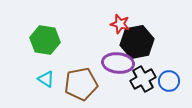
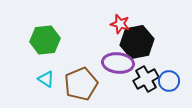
green hexagon: rotated 16 degrees counterclockwise
black cross: moved 3 px right
brown pentagon: rotated 12 degrees counterclockwise
